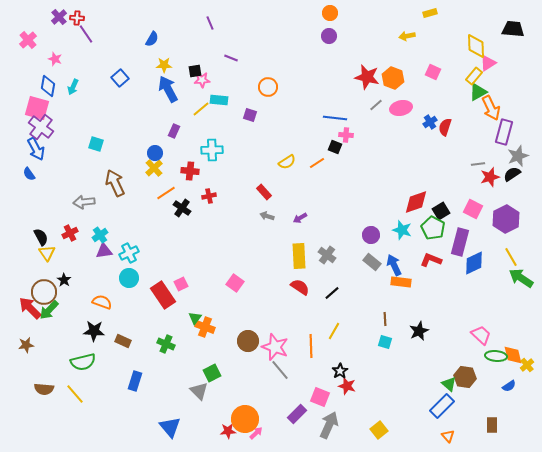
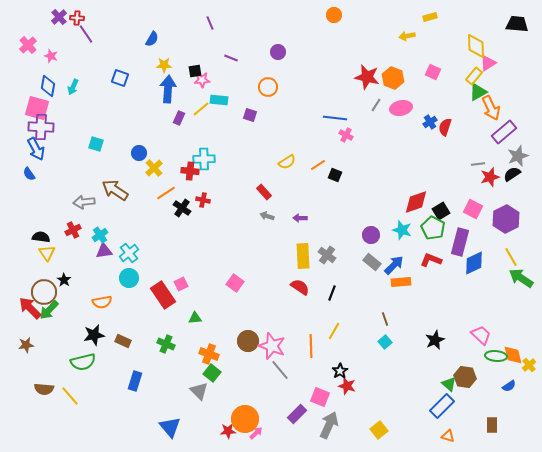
orange circle at (330, 13): moved 4 px right, 2 px down
yellow rectangle at (430, 13): moved 4 px down
black trapezoid at (513, 29): moved 4 px right, 5 px up
purple circle at (329, 36): moved 51 px left, 16 px down
pink cross at (28, 40): moved 5 px down
pink star at (55, 59): moved 4 px left, 3 px up
blue square at (120, 78): rotated 30 degrees counterclockwise
blue arrow at (168, 89): rotated 32 degrees clockwise
gray line at (376, 105): rotated 16 degrees counterclockwise
purple cross at (41, 127): rotated 35 degrees counterclockwise
purple rectangle at (174, 131): moved 5 px right, 13 px up
purple rectangle at (504, 132): rotated 35 degrees clockwise
pink cross at (346, 135): rotated 24 degrees clockwise
black square at (335, 147): moved 28 px down
cyan cross at (212, 150): moved 8 px left, 9 px down
blue circle at (155, 153): moved 16 px left
orange line at (317, 163): moved 1 px right, 2 px down
brown arrow at (115, 183): moved 7 px down; rotated 32 degrees counterclockwise
red cross at (209, 196): moved 6 px left, 4 px down; rotated 24 degrees clockwise
purple arrow at (300, 218): rotated 32 degrees clockwise
red cross at (70, 233): moved 3 px right, 3 px up
black semicircle at (41, 237): rotated 54 degrees counterclockwise
cyan cross at (129, 253): rotated 12 degrees counterclockwise
yellow rectangle at (299, 256): moved 4 px right
blue arrow at (394, 265): rotated 70 degrees clockwise
orange rectangle at (401, 282): rotated 12 degrees counterclockwise
black line at (332, 293): rotated 28 degrees counterclockwise
orange semicircle at (102, 302): rotated 150 degrees clockwise
green triangle at (195, 318): rotated 48 degrees clockwise
brown line at (385, 319): rotated 16 degrees counterclockwise
orange cross at (205, 327): moved 4 px right, 27 px down
black star at (94, 331): moved 4 px down; rotated 15 degrees counterclockwise
black star at (419, 331): moved 16 px right, 9 px down
cyan square at (385, 342): rotated 32 degrees clockwise
pink star at (275, 347): moved 3 px left, 1 px up
yellow cross at (527, 365): moved 2 px right
green square at (212, 373): rotated 24 degrees counterclockwise
yellow line at (75, 394): moved 5 px left, 2 px down
orange triangle at (448, 436): rotated 32 degrees counterclockwise
